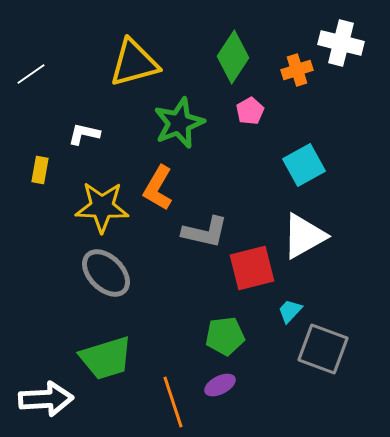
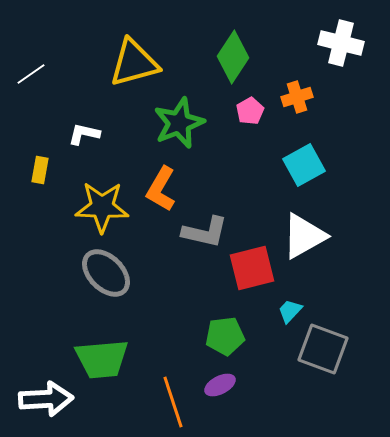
orange cross: moved 27 px down
orange L-shape: moved 3 px right, 1 px down
green trapezoid: moved 4 px left, 1 px down; rotated 12 degrees clockwise
